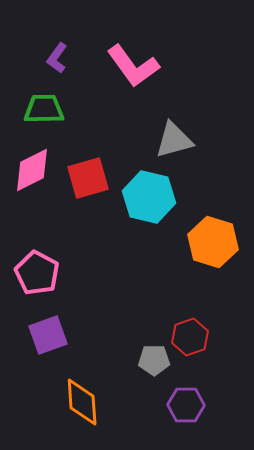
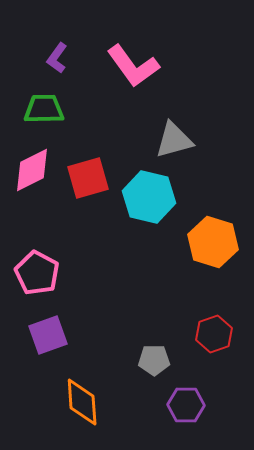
red hexagon: moved 24 px right, 3 px up
